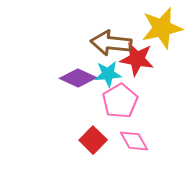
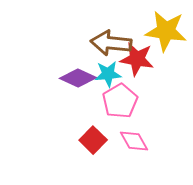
yellow star: moved 4 px right, 3 px down; rotated 21 degrees clockwise
